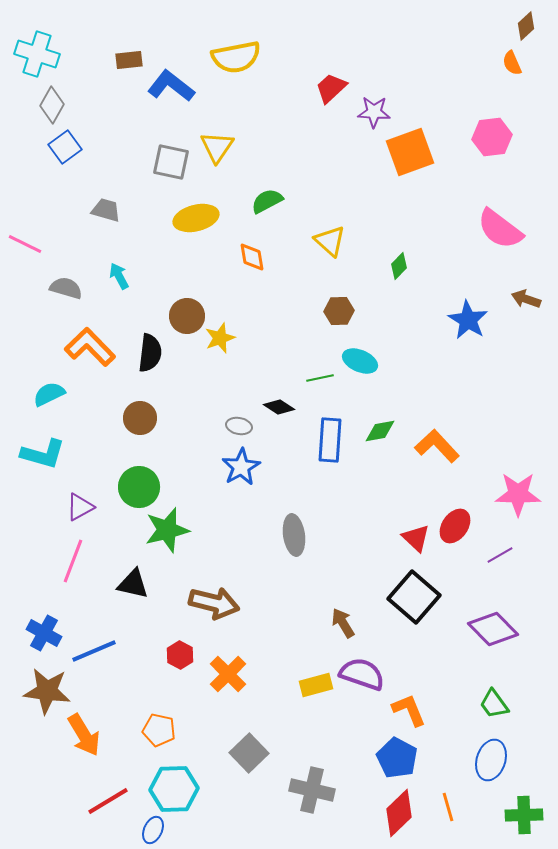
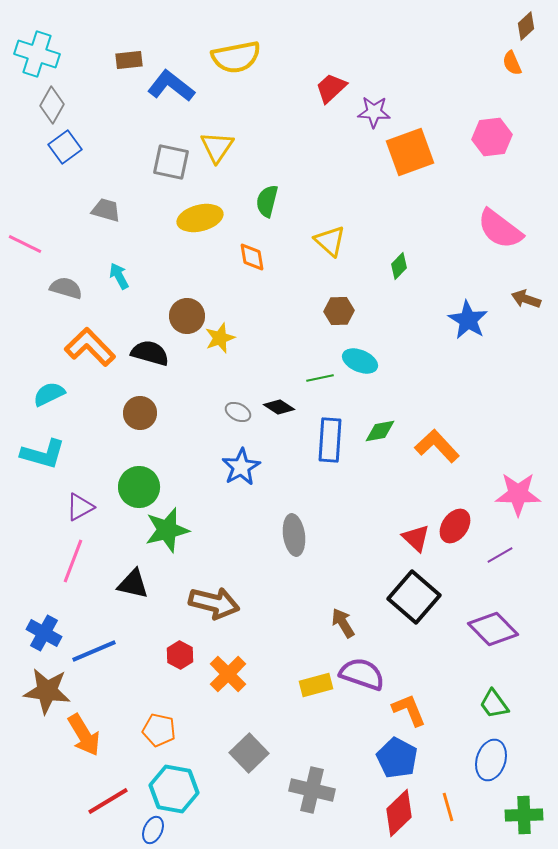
green semicircle at (267, 201): rotated 48 degrees counterclockwise
yellow ellipse at (196, 218): moved 4 px right
black semicircle at (150, 353): rotated 81 degrees counterclockwise
brown circle at (140, 418): moved 5 px up
gray ellipse at (239, 426): moved 1 px left, 14 px up; rotated 15 degrees clockwise
cyan hexagon at (174, 789): rotated 12 degrees clockwise
